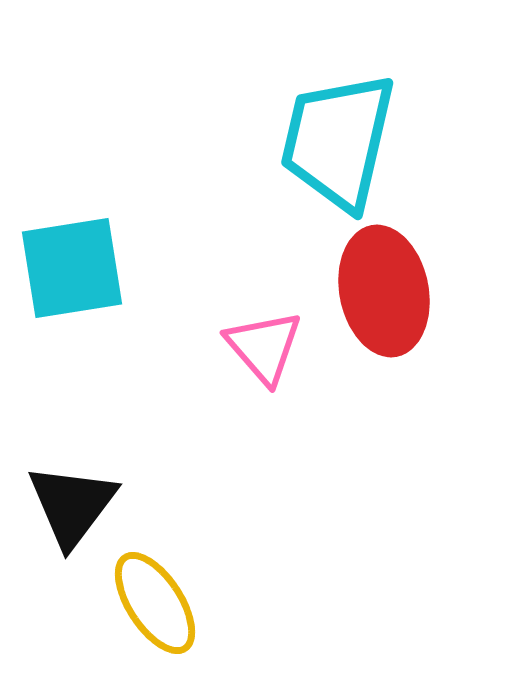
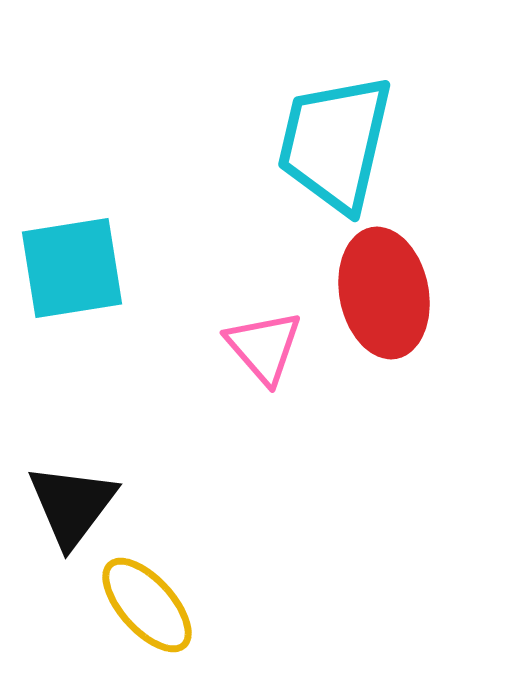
cyan trapezoid: moved 3 px left, 2 px down
red ellipse: moved 2 px down
yellow ellipse: moved 8 px left, 2 px down; rotated 9 degrees counterclockwise
